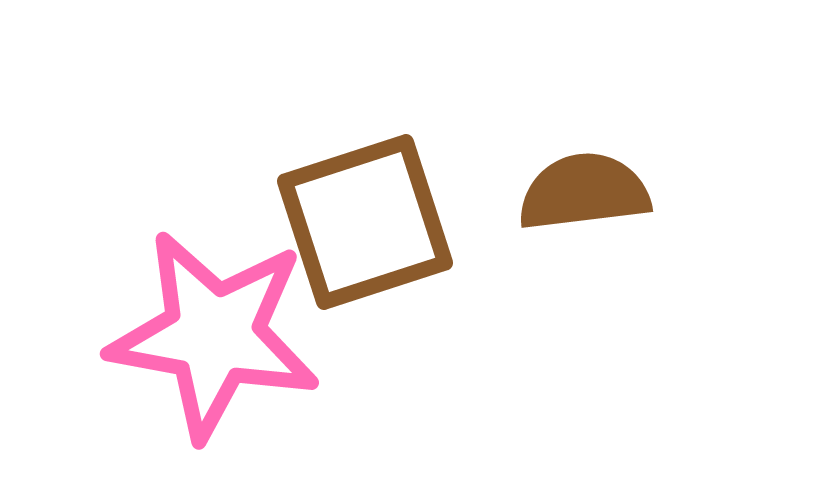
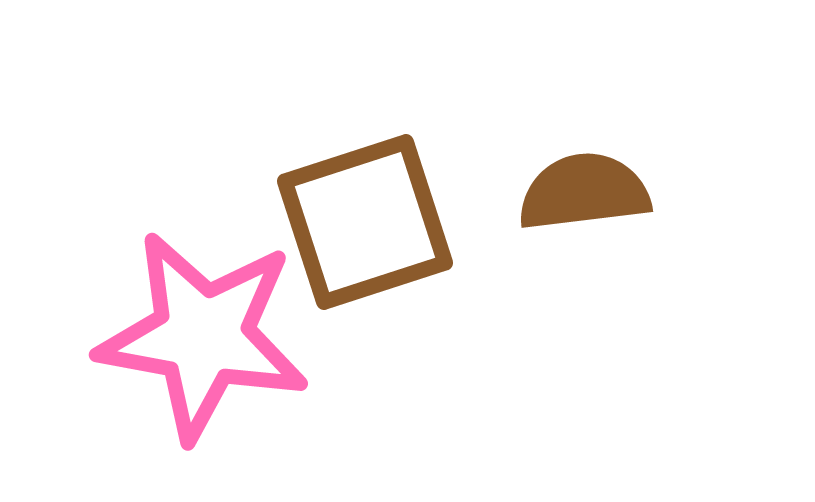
pink star: moved 11 px left, 1 px down
